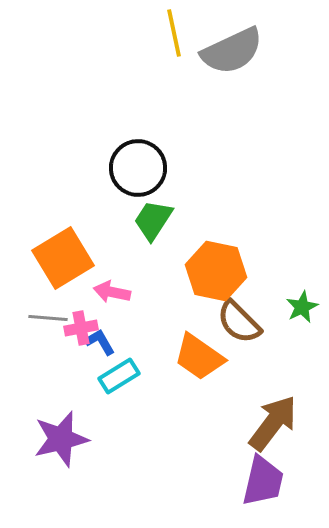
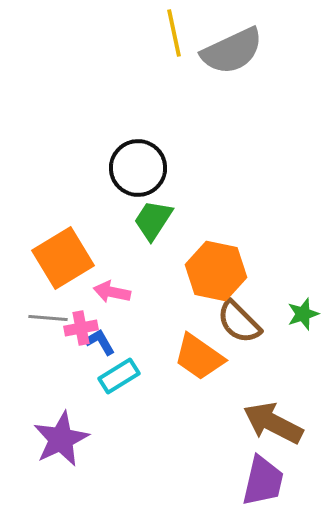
green star: moved 1 px right, 7 px down; rotated 8 degrees clockwise
brown arrow: rotated 100 degrees counterclockwise
purple star: rotated 12 degrees counterclockwise
